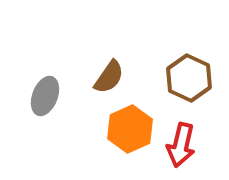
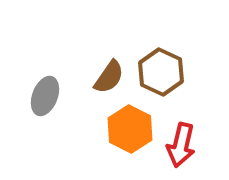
brown hexagon: moved 28 px left, 6 px up
orange hexagon: rotated 9 degrees counterclockwise
